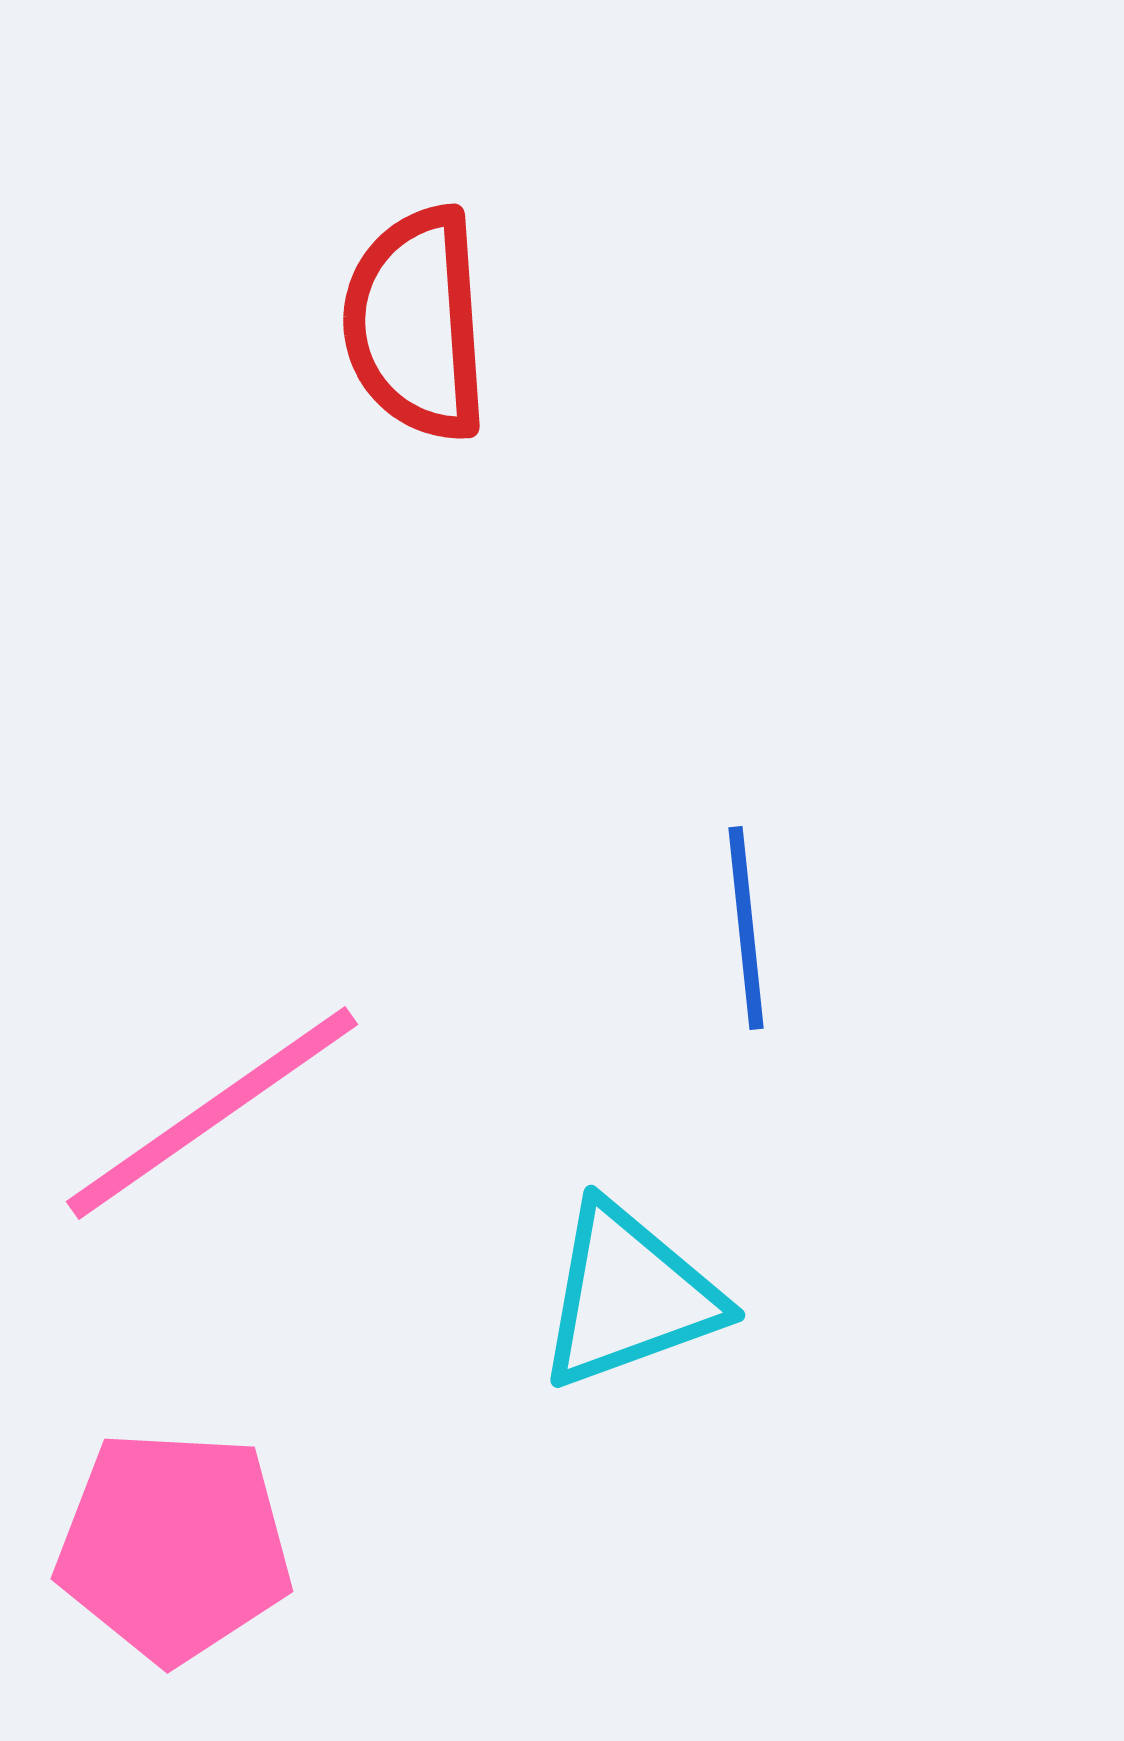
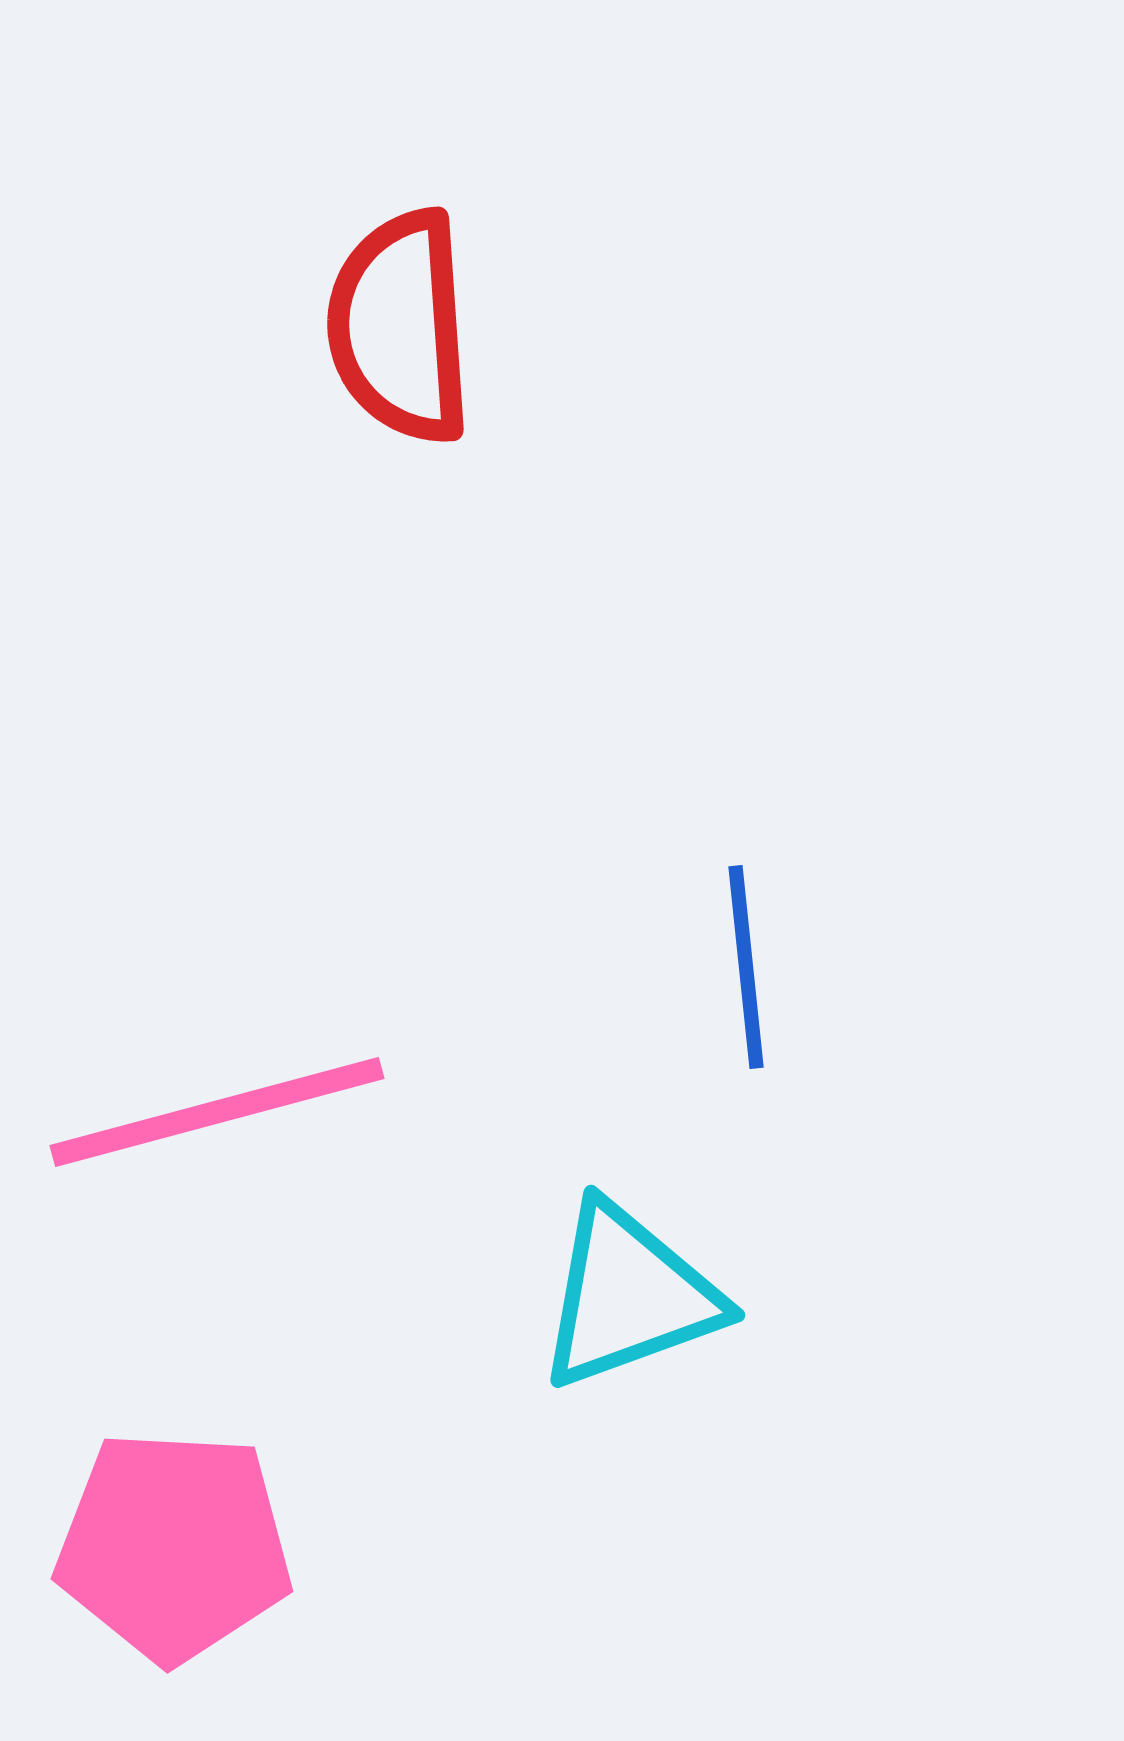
red semicircle: moved 16 px left, 3 px down
blue line: moved 39 px down
pink line: moved 5 px right, 1 px up; rotated 20 degrees clockwise
